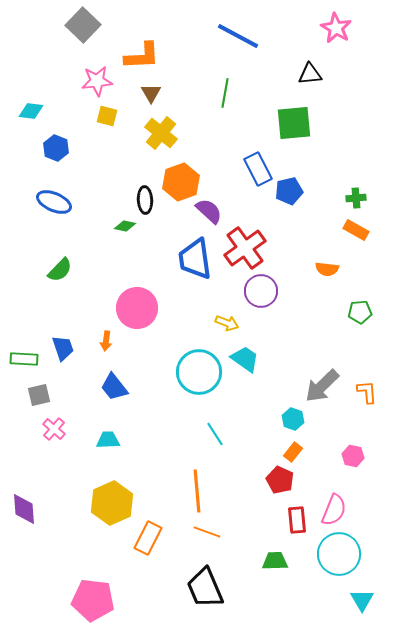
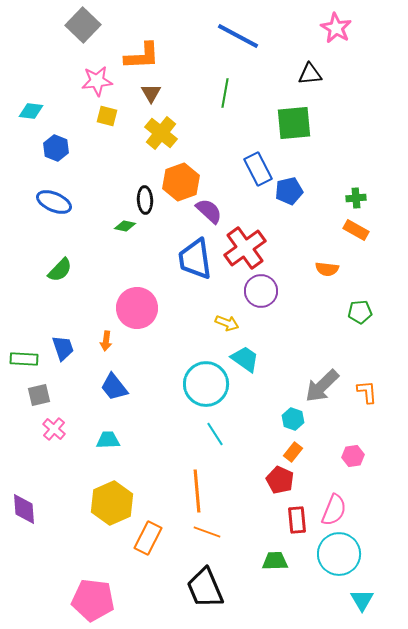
cyan circle at (199, 372): moved 7 px right, 12 px down
pink hexagon at (353, 456): rotated 20 degrees counterclockwise
